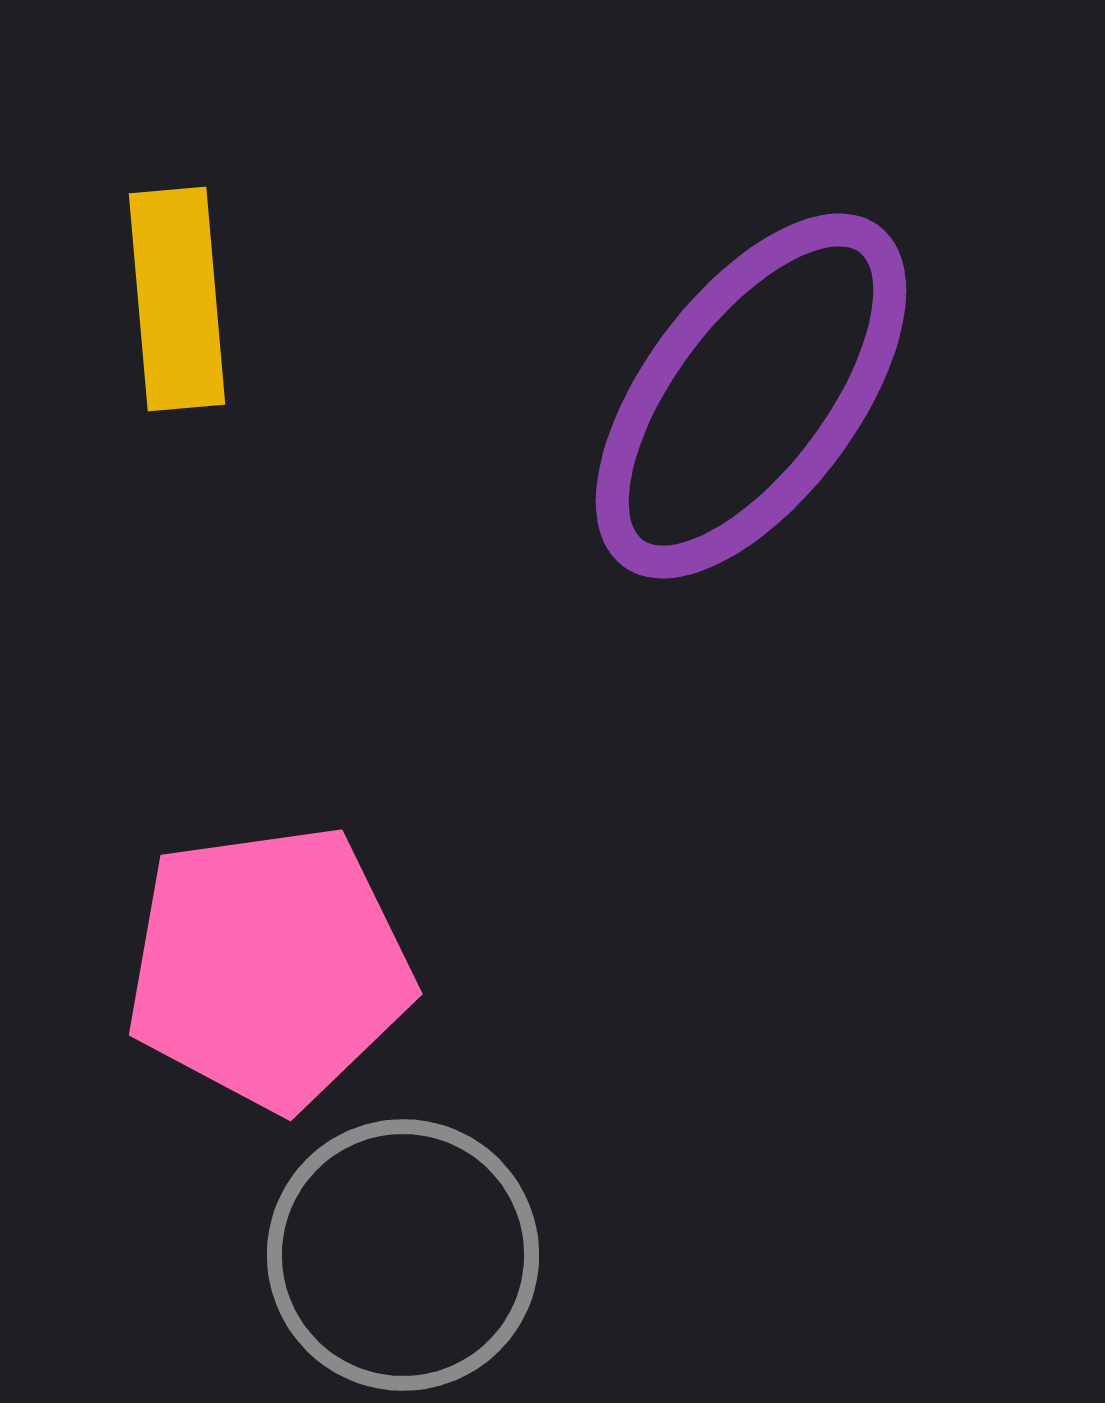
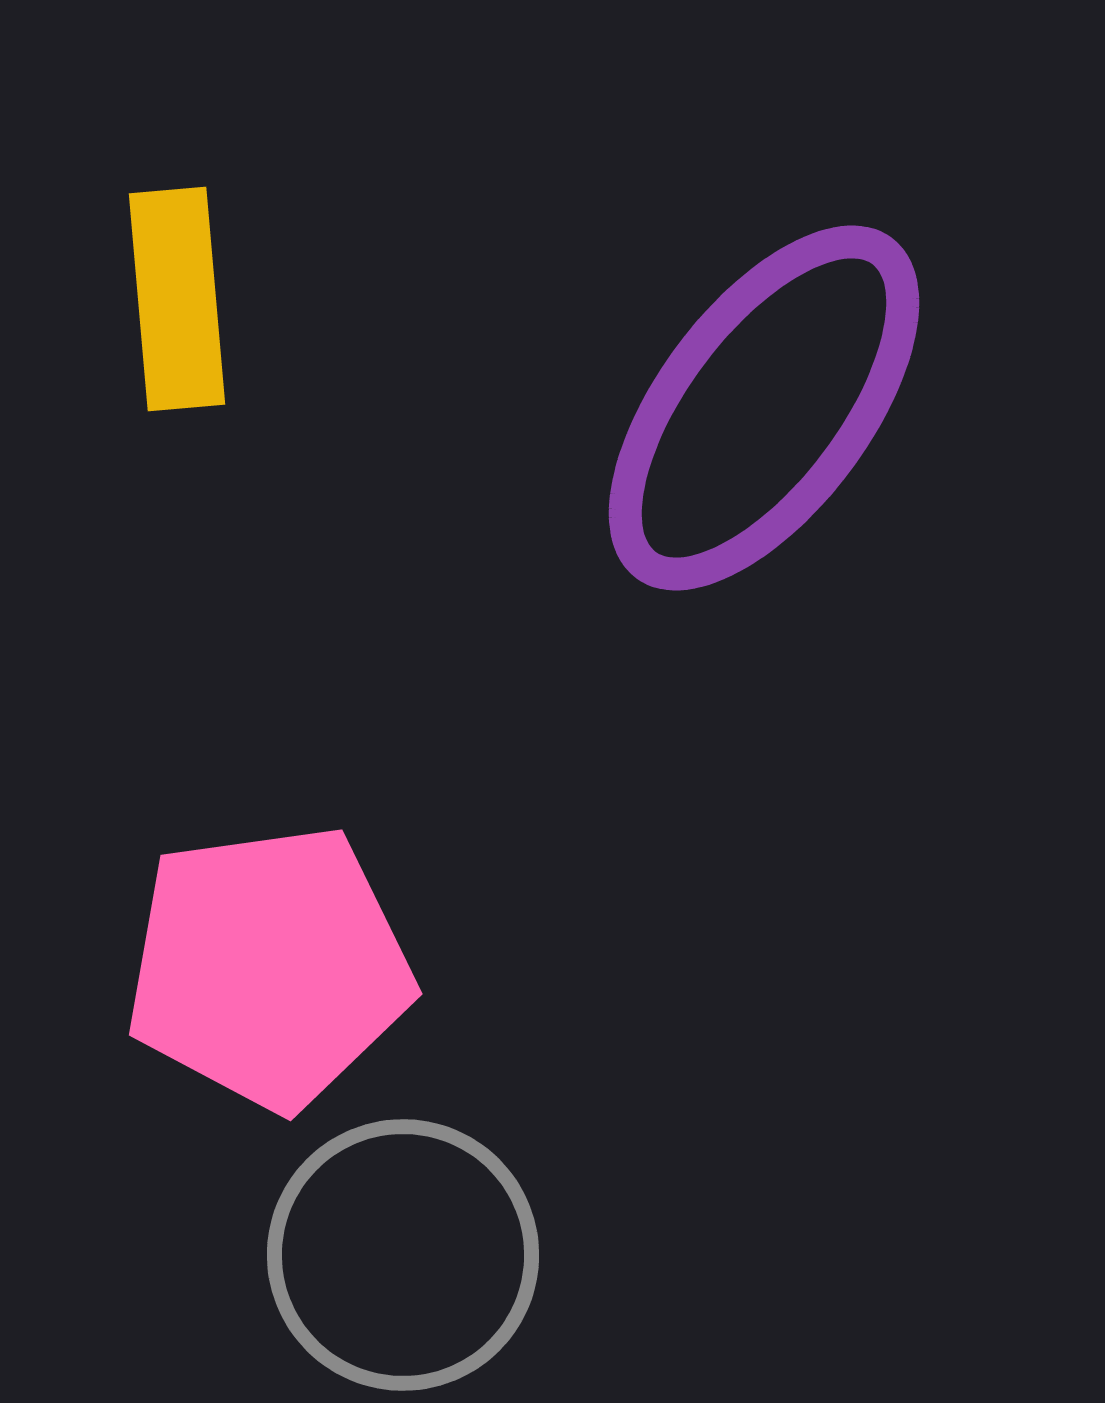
purple ellipse: moved 13 px right, 12 px down
